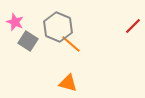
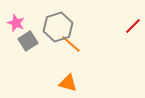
pink star: moved 1 px right, 1 px down
gray hexagon: rotated 20 degrees clockwise
gray square: rotated 24 degrees clockwise
